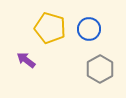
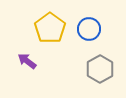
yellow pentagon: rotated 20 degrees clockwise
purple arrow: moved 1 px right, 1 px down
